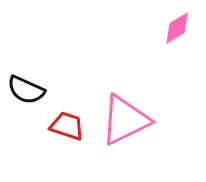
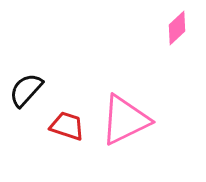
pink diamond: rotated 12 degrees counterclockwise
black semicircle: rotated 108 degrees clockwise
